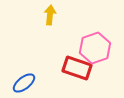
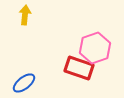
yellow arrow: moved 25 px left
red rectangle: moved 2 px right
